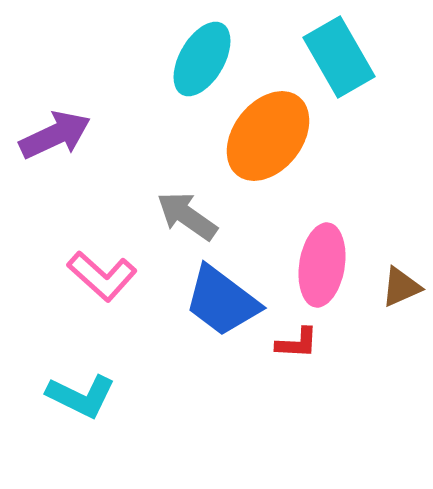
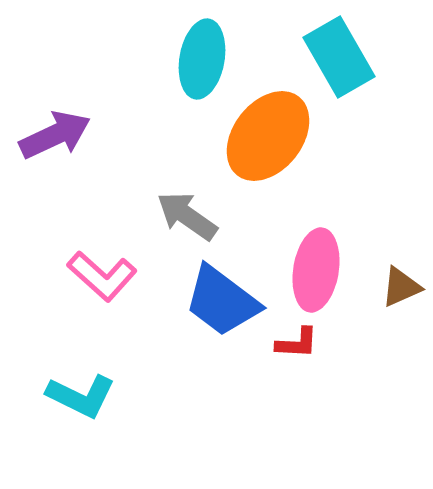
cyan ellipse: rotated 20 degrees counterclockwise
pink ellipse: moved 6 px left, 5 px down
